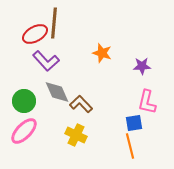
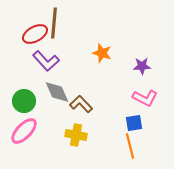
pink L-shape: moved 2 px left, 4 px up; rotated 75 degrees counterclockwise
yellow cross: rotated 15 degrees counterclockwise
